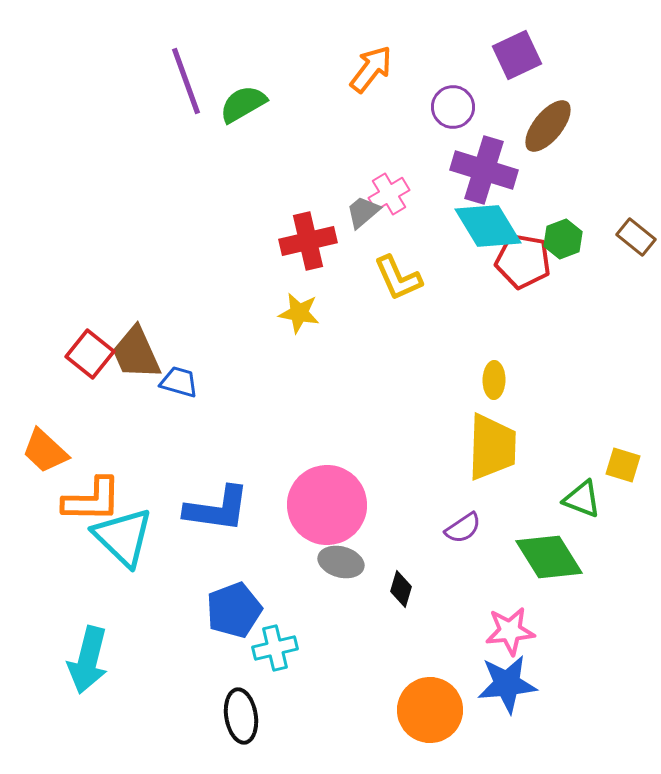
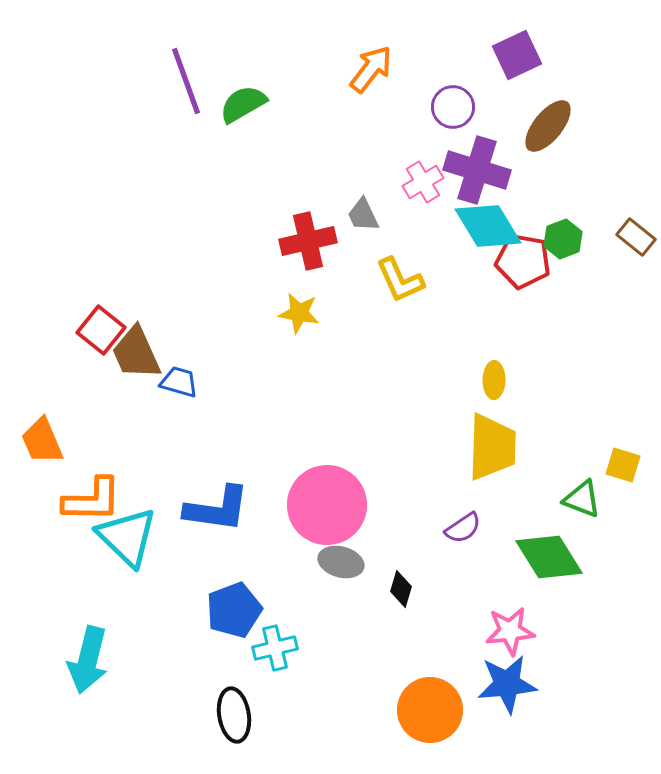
purple cross: moved 7 px left
pink cross: moved 34 px right, 12 px up
gray trapezoid: moved 3 px down; rotated 75 degrees counterclockwise
yellow L-shape: moved 2 px right, 2 px down
red square: moved 11 px right, 24 px up
orange trapezoid: moved 3 px left, 10 px up; rotated 24 degrees clockwise
cyan triangle: moved 4 px right
black ellipse: moved 7 px left, 1 px up
